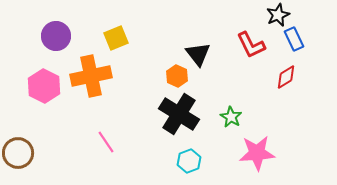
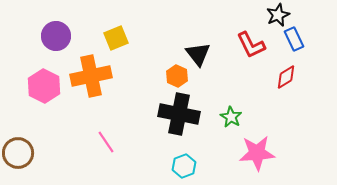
black cross: rotated 21 degrees counterclockwise
cyan hexagon: moved 5 px left, 5 px down
